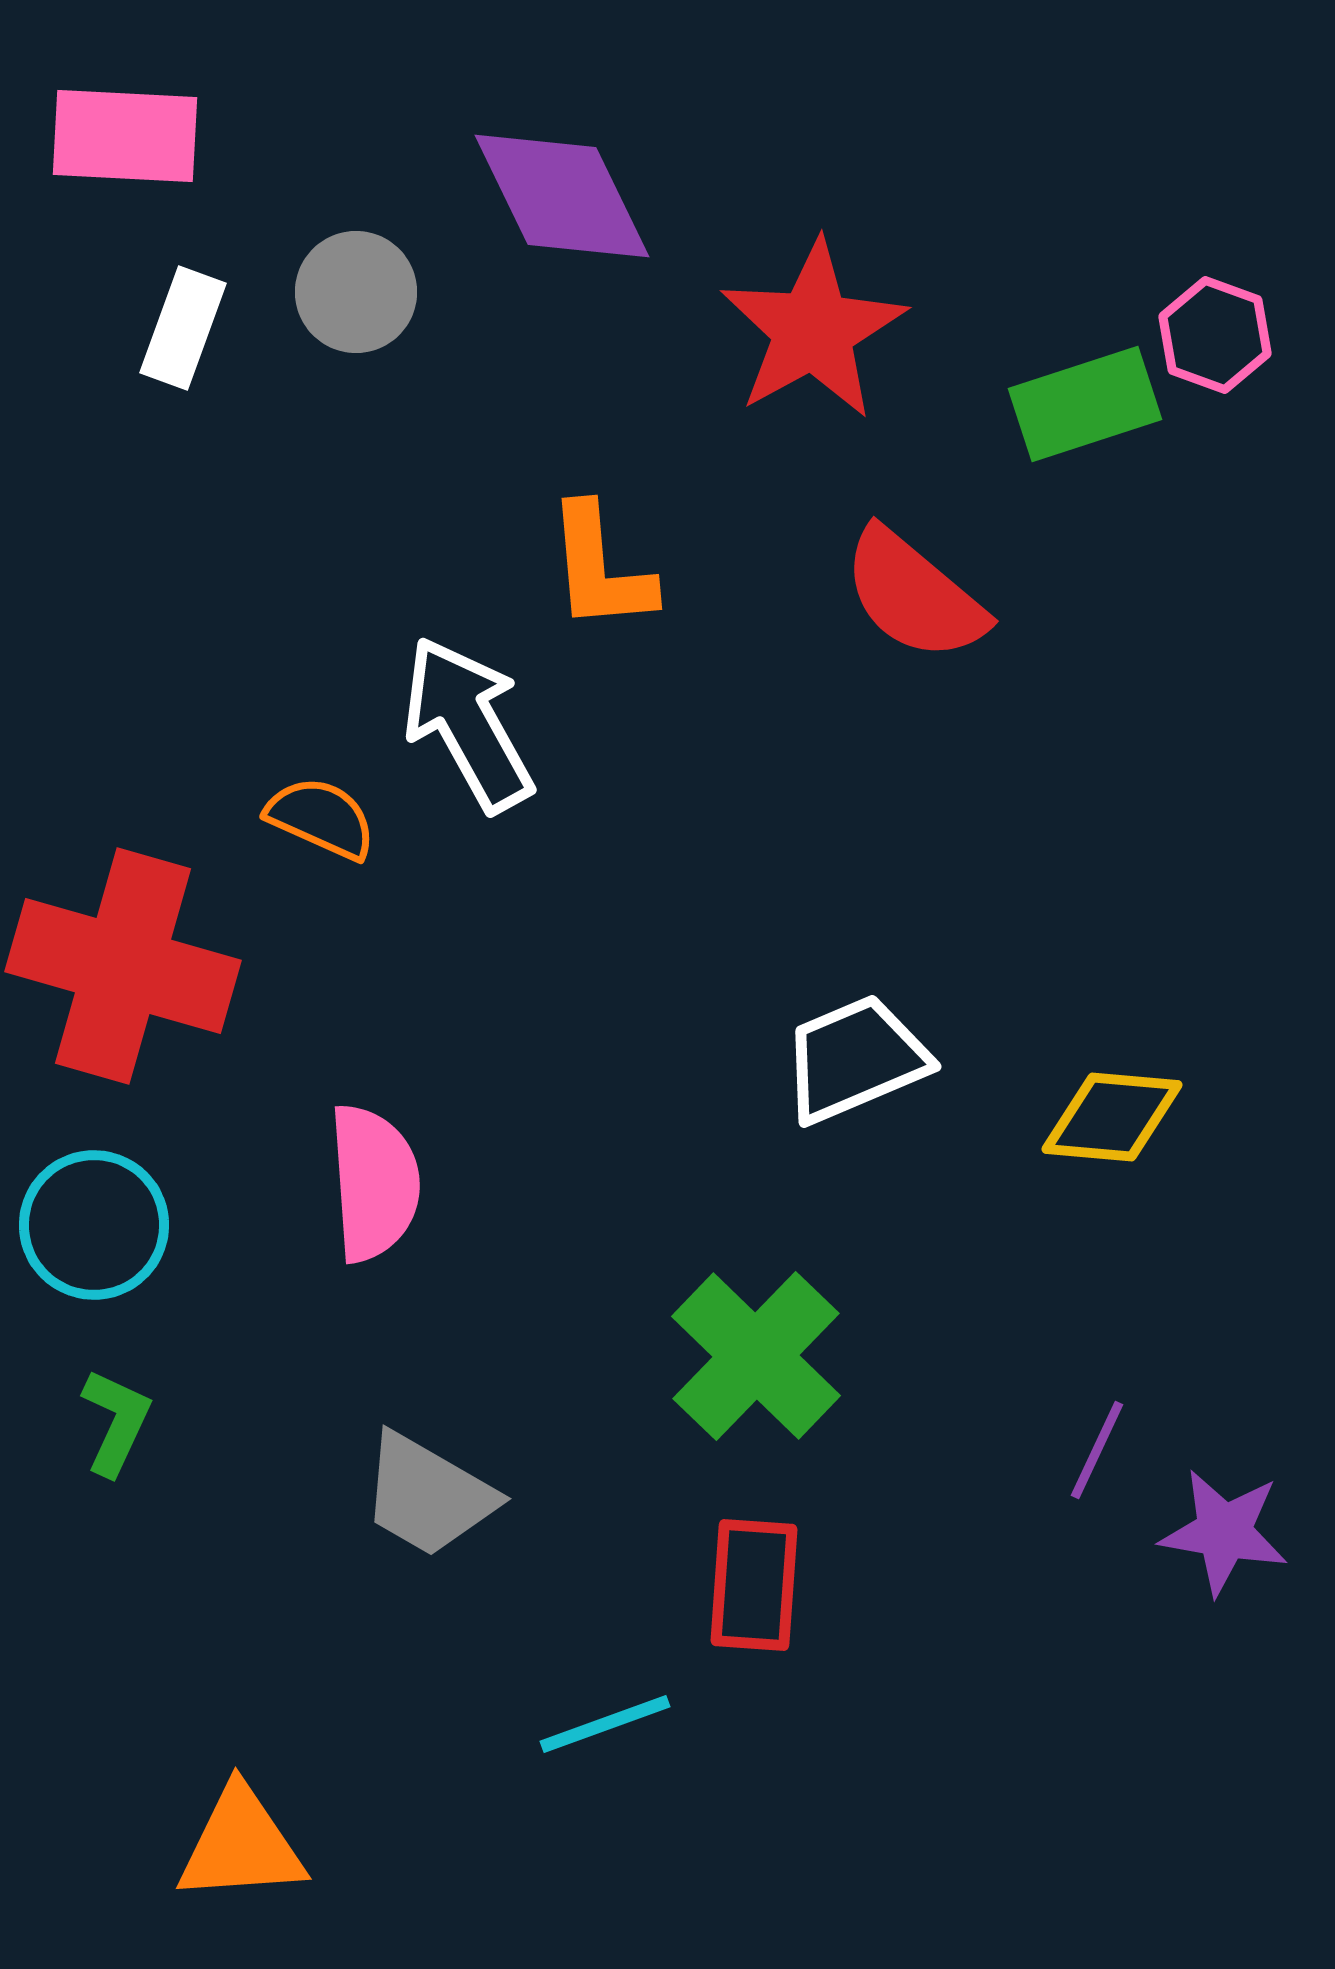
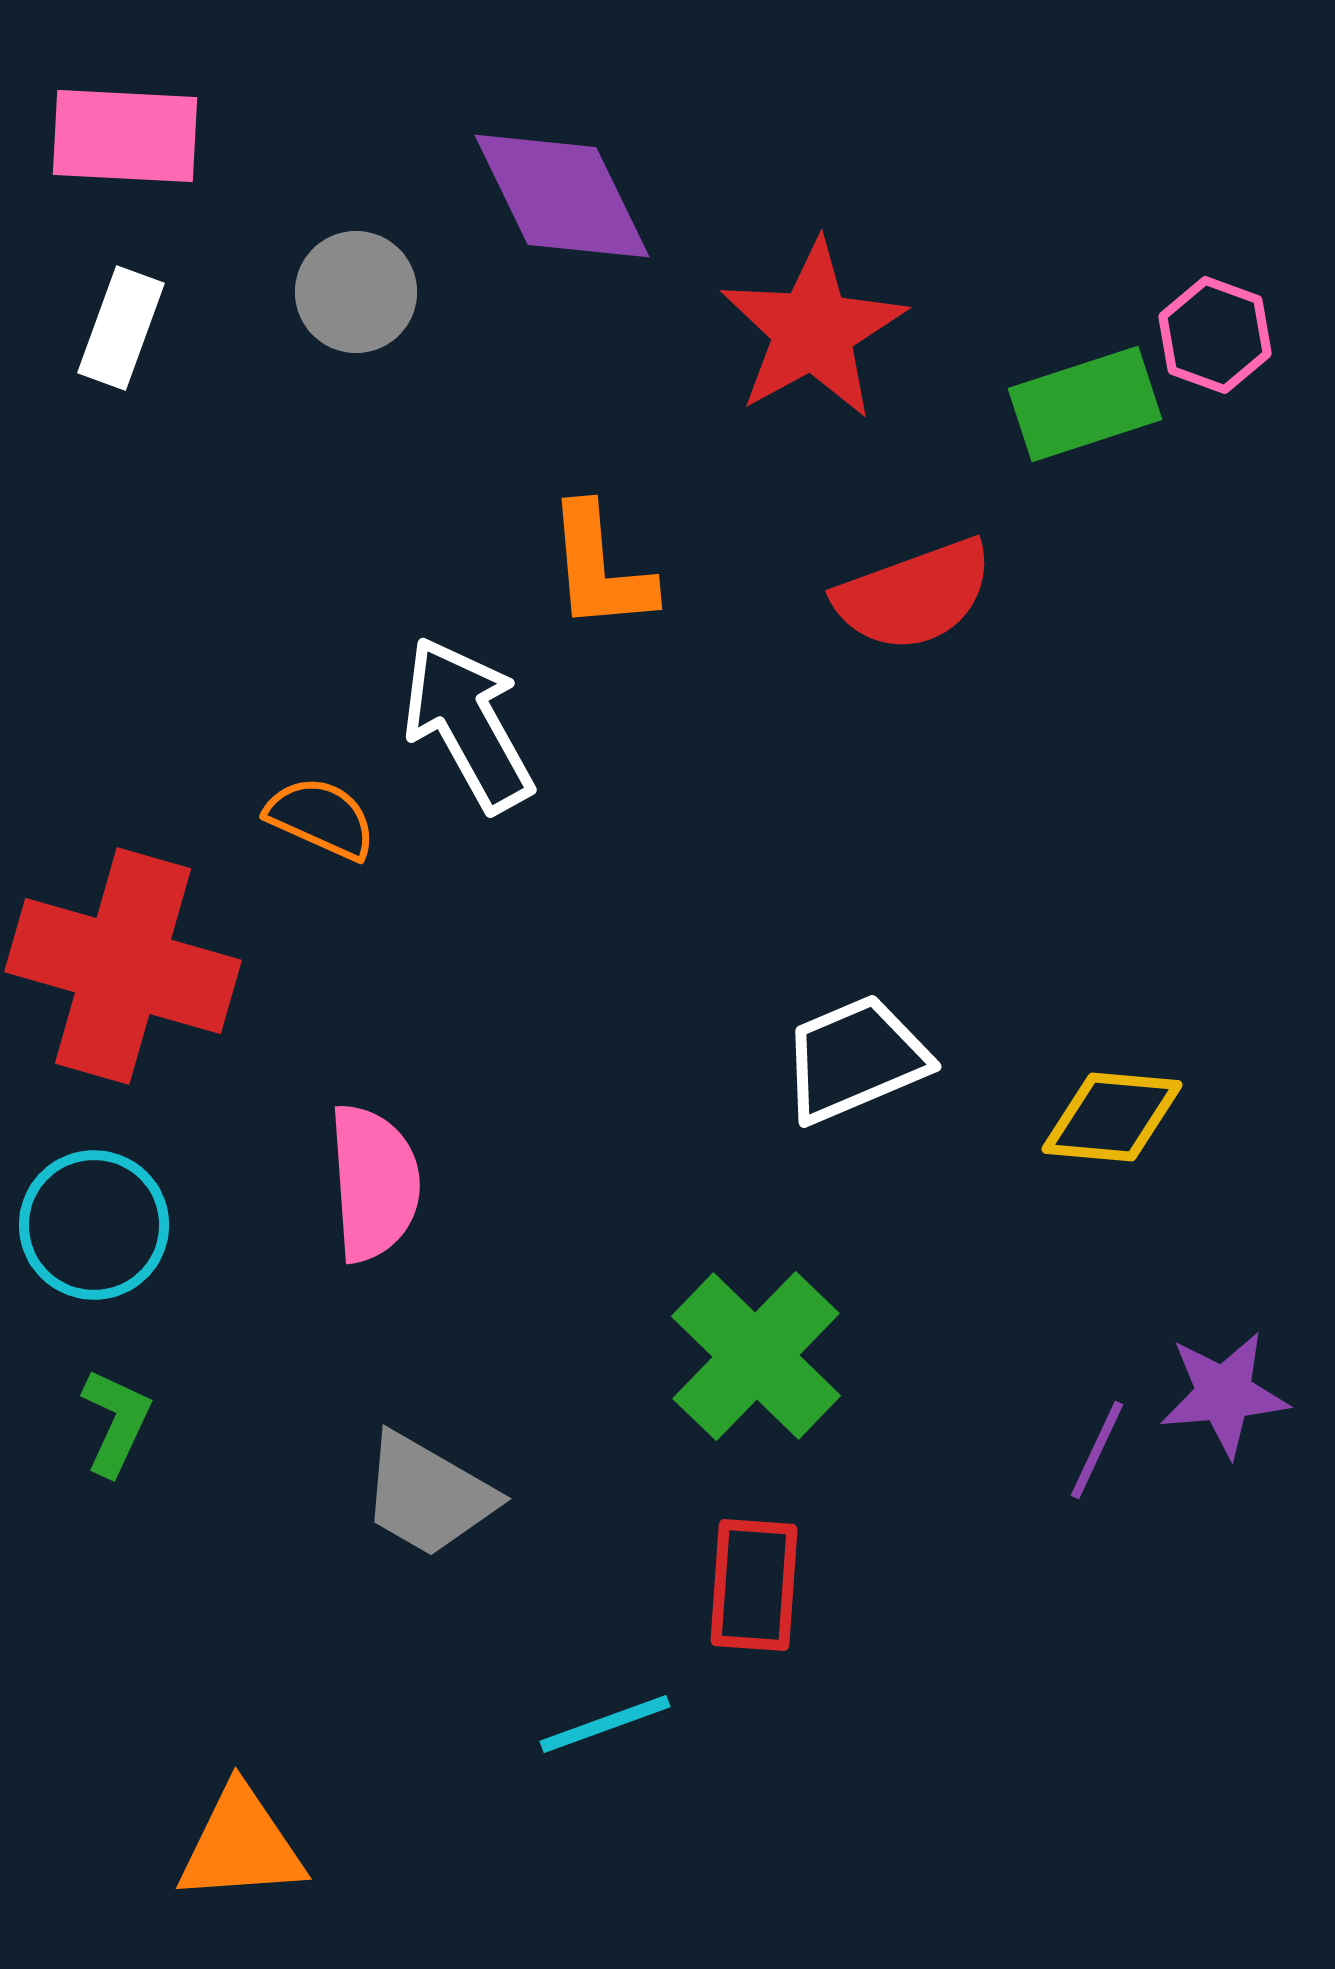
white rectangle: moved 62 px left
red semicircle: rotated 60 degrees counterclockwise
purple star: moved 138 px up; rotated 15 degrees counterclockwise
